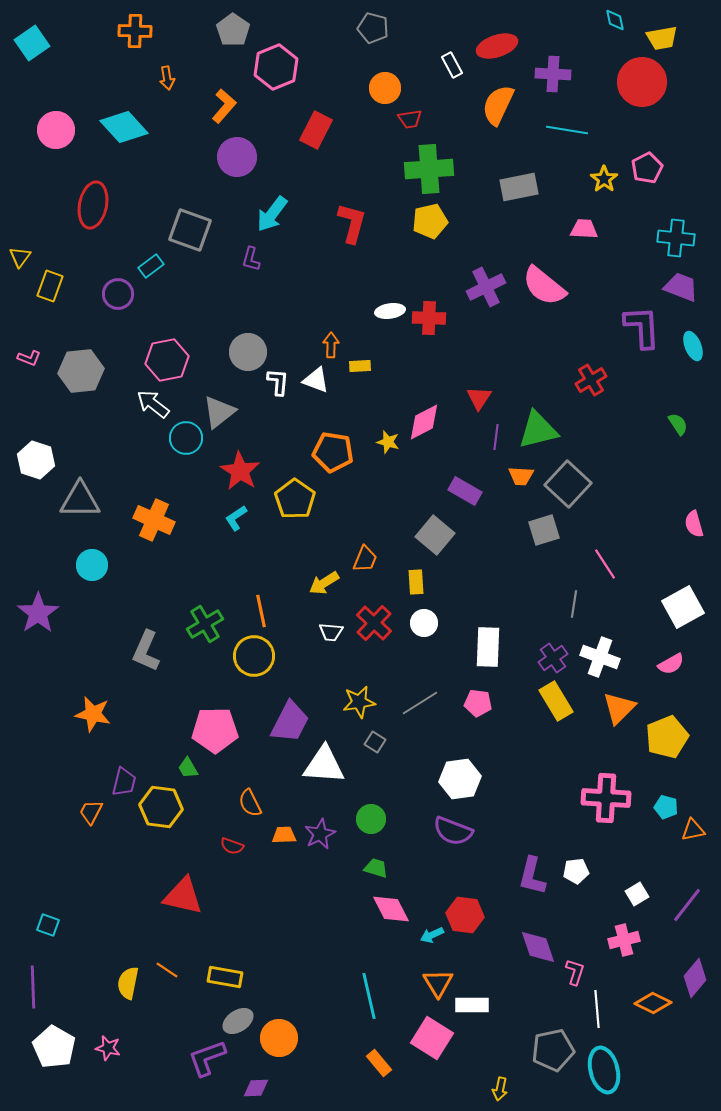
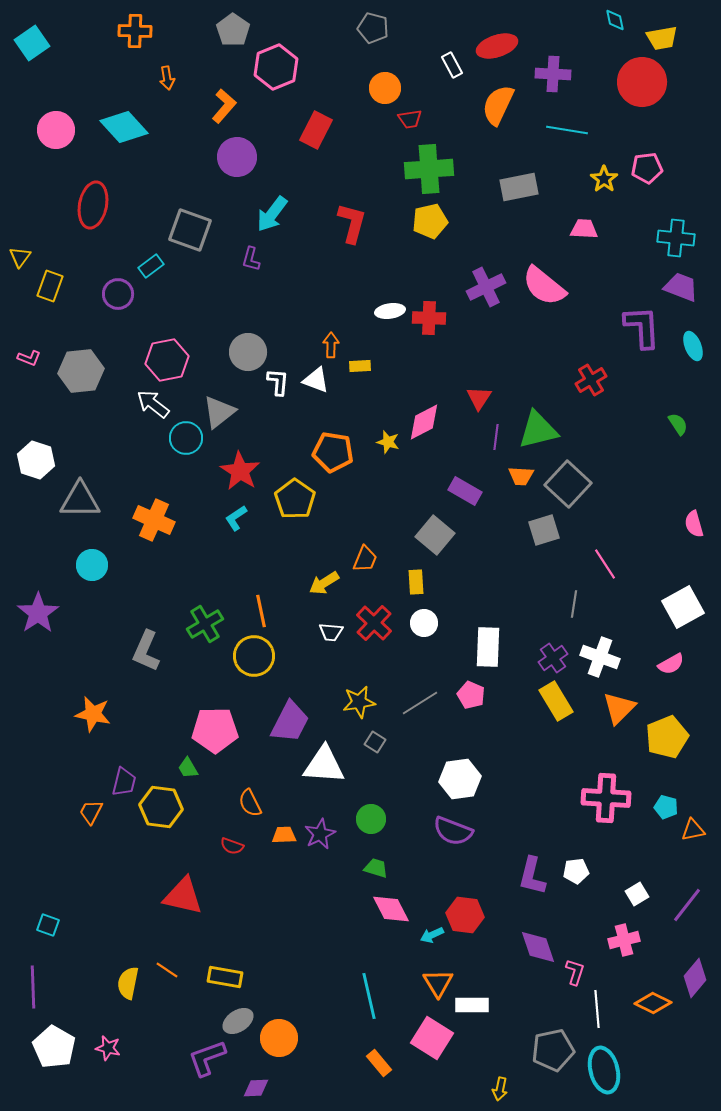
pink pentagon at (647, 168): rotated 20 degrees clockwise
pink pentagon at (478, 703): moved 7 px left, 8 px up; rotated 16 degrees clockwise
